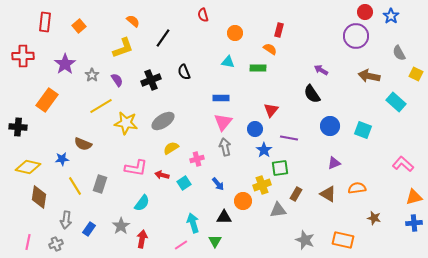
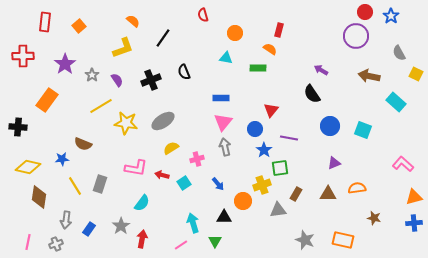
cyan triangle at (228, 62): moved 2 px left, 4 px up
brown triangle at (328, 194): rotated 30 degrees counterclockwise
